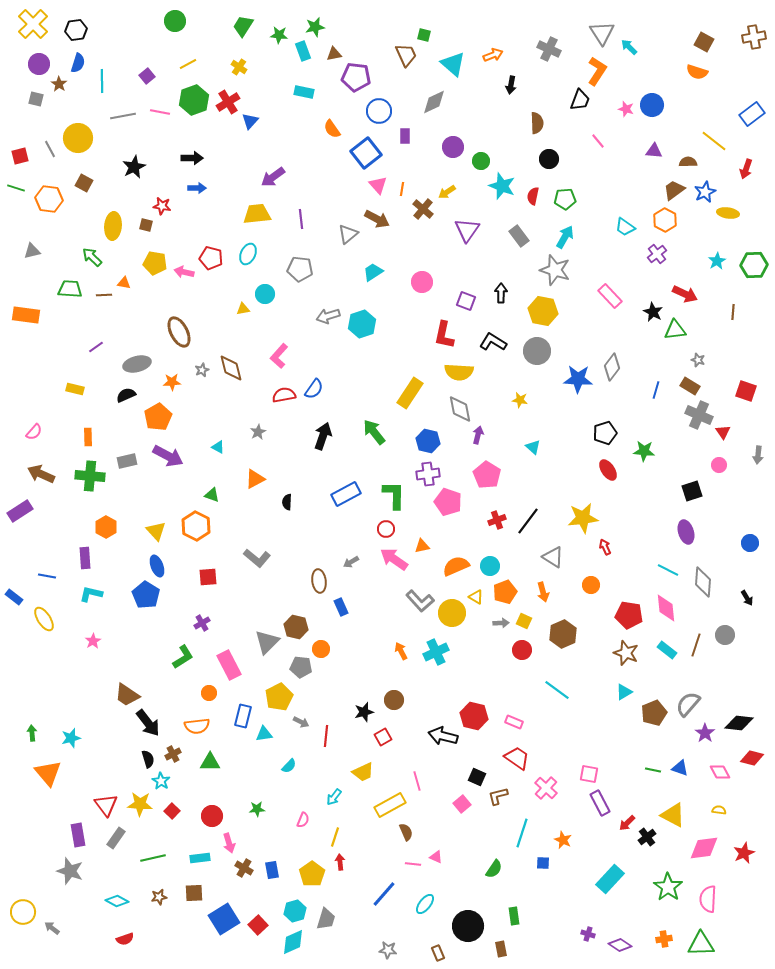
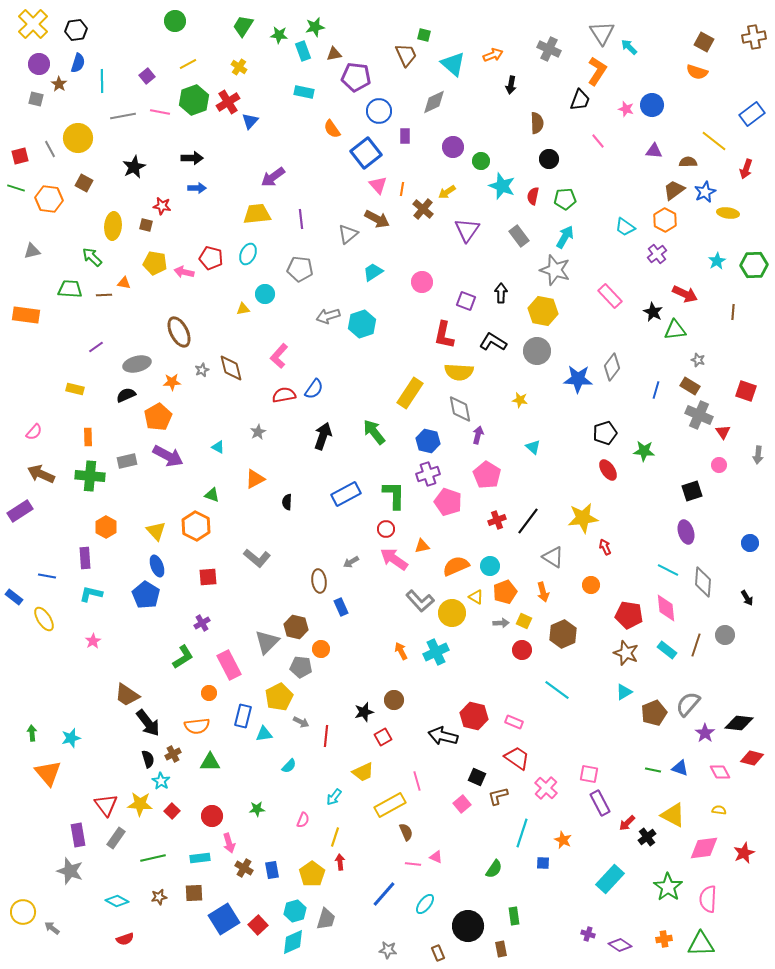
purple cross at (428, 474): rotated 10 degrees counterclockwise
